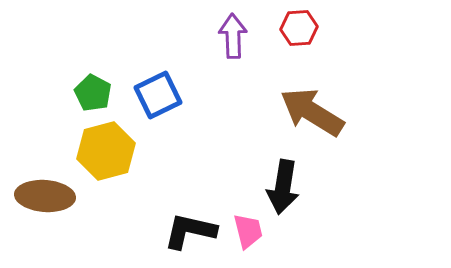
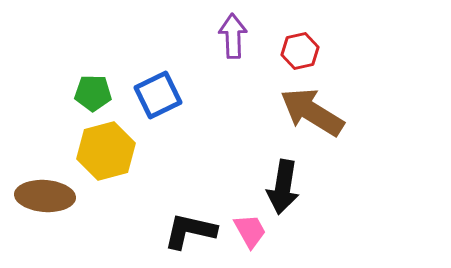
red hexagon: moved 1 px right, 23 px down; rotated 9 degrees counterclockwise
green pentagon: rotated 27 degrees counterclockwise
pink trapezoid: moved 2 px right; rotated 15 degrees counterclockwise
